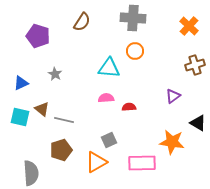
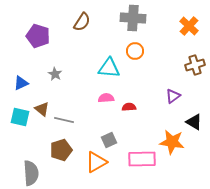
black triangle: moved 4 px left, 1 px up
pink rectangle: moved 4 px up
